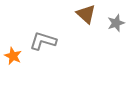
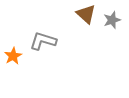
gray star: moved 4 px left, 3 px up
orange star: rotated 18 degrees clockwise
